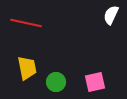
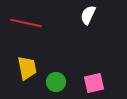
white semicircle: moved 23 px left
pink square: moved 1 px left, 1 px down
